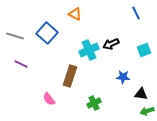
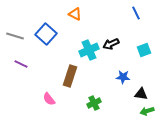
blue square: moved 1 px left, 1 px down
